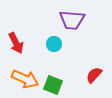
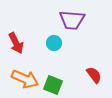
cyan circle: moved 1 px up
red semicircle: rotated 102 degrees clockwise
